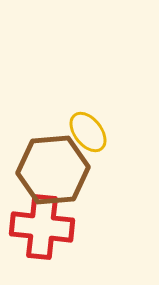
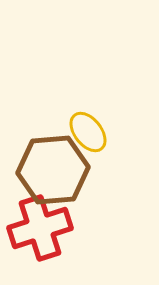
red cross: moved 2 px left, 1 px down; rotated 24 degrees counterclockwise
